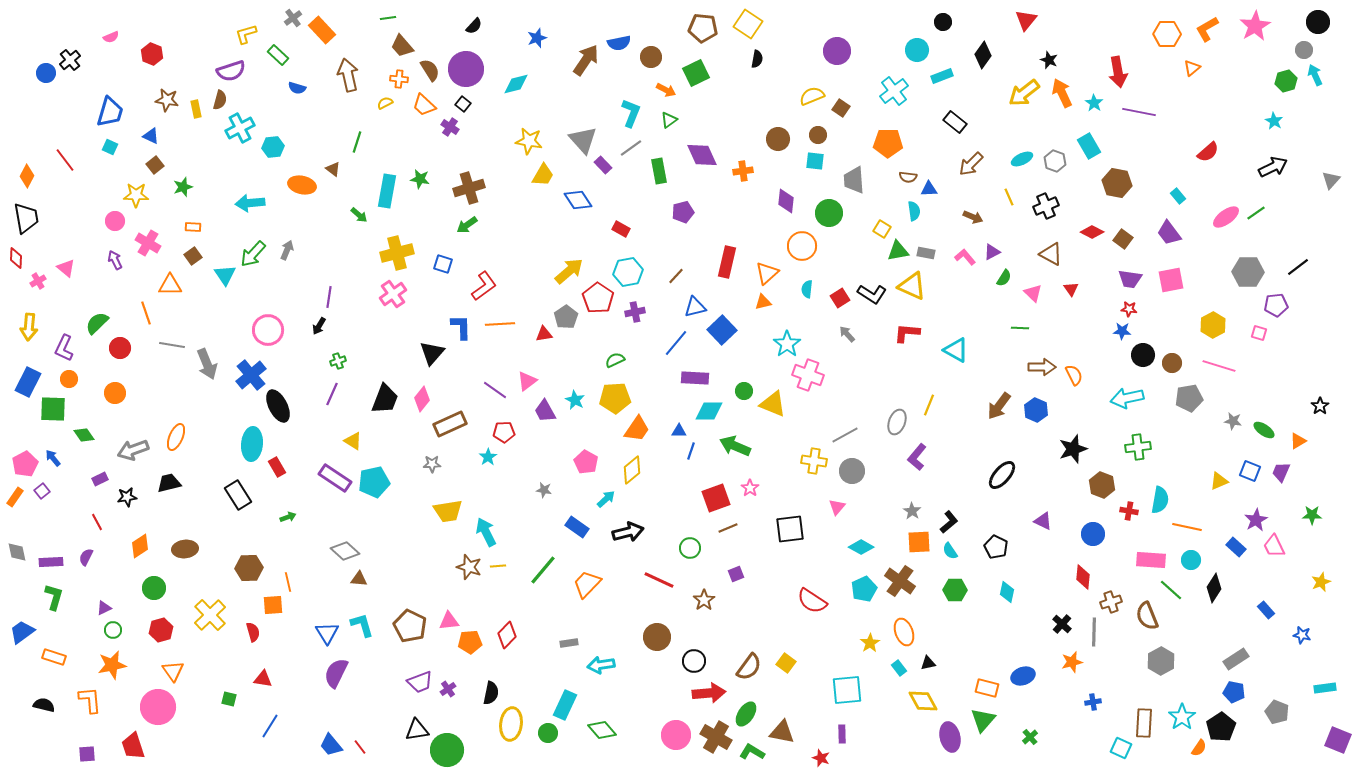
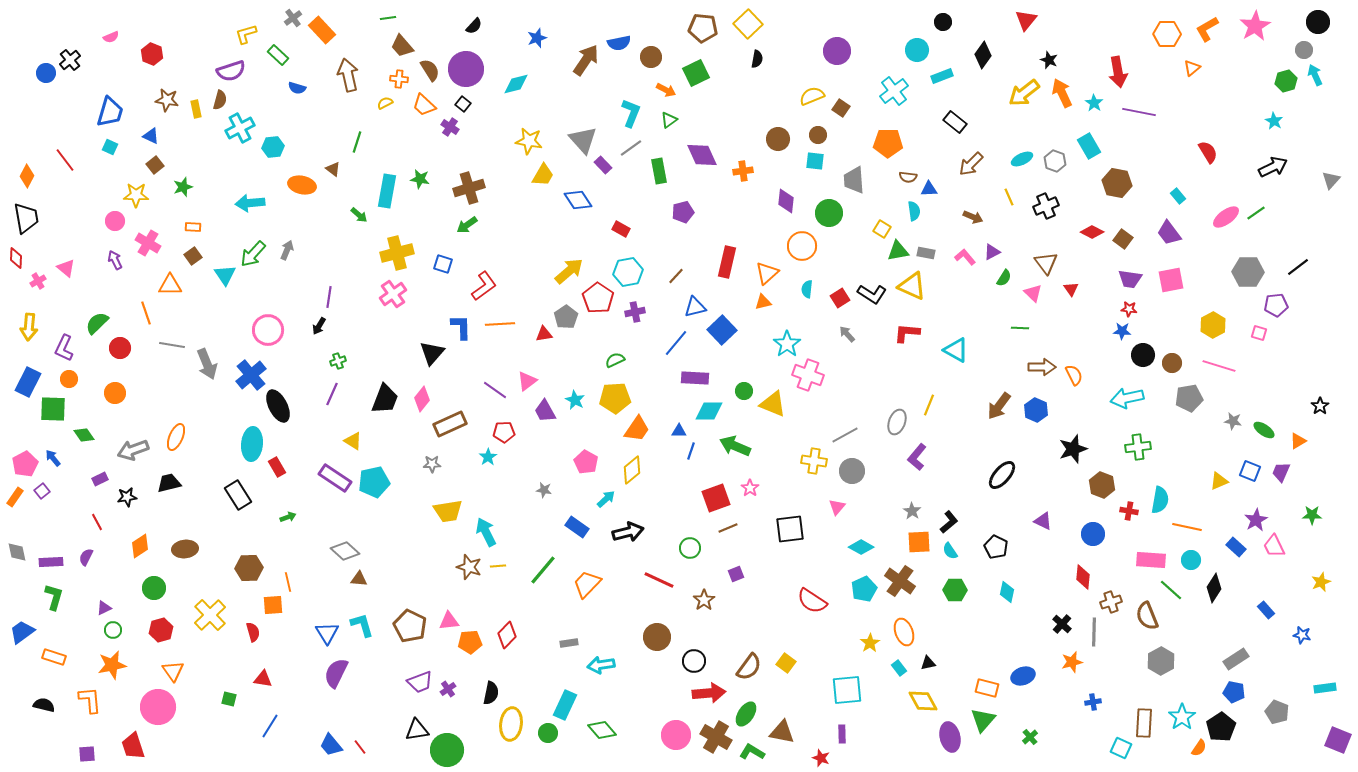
yellow square at (748, 24): rotated 12 degrees clockwise
red semicircle at (1208, 152): rotated 80 degrees counterclockwise
brown triangle at (1051, 254): moved 5 px left, 9 px down; rotated 25 degrees clockwise
